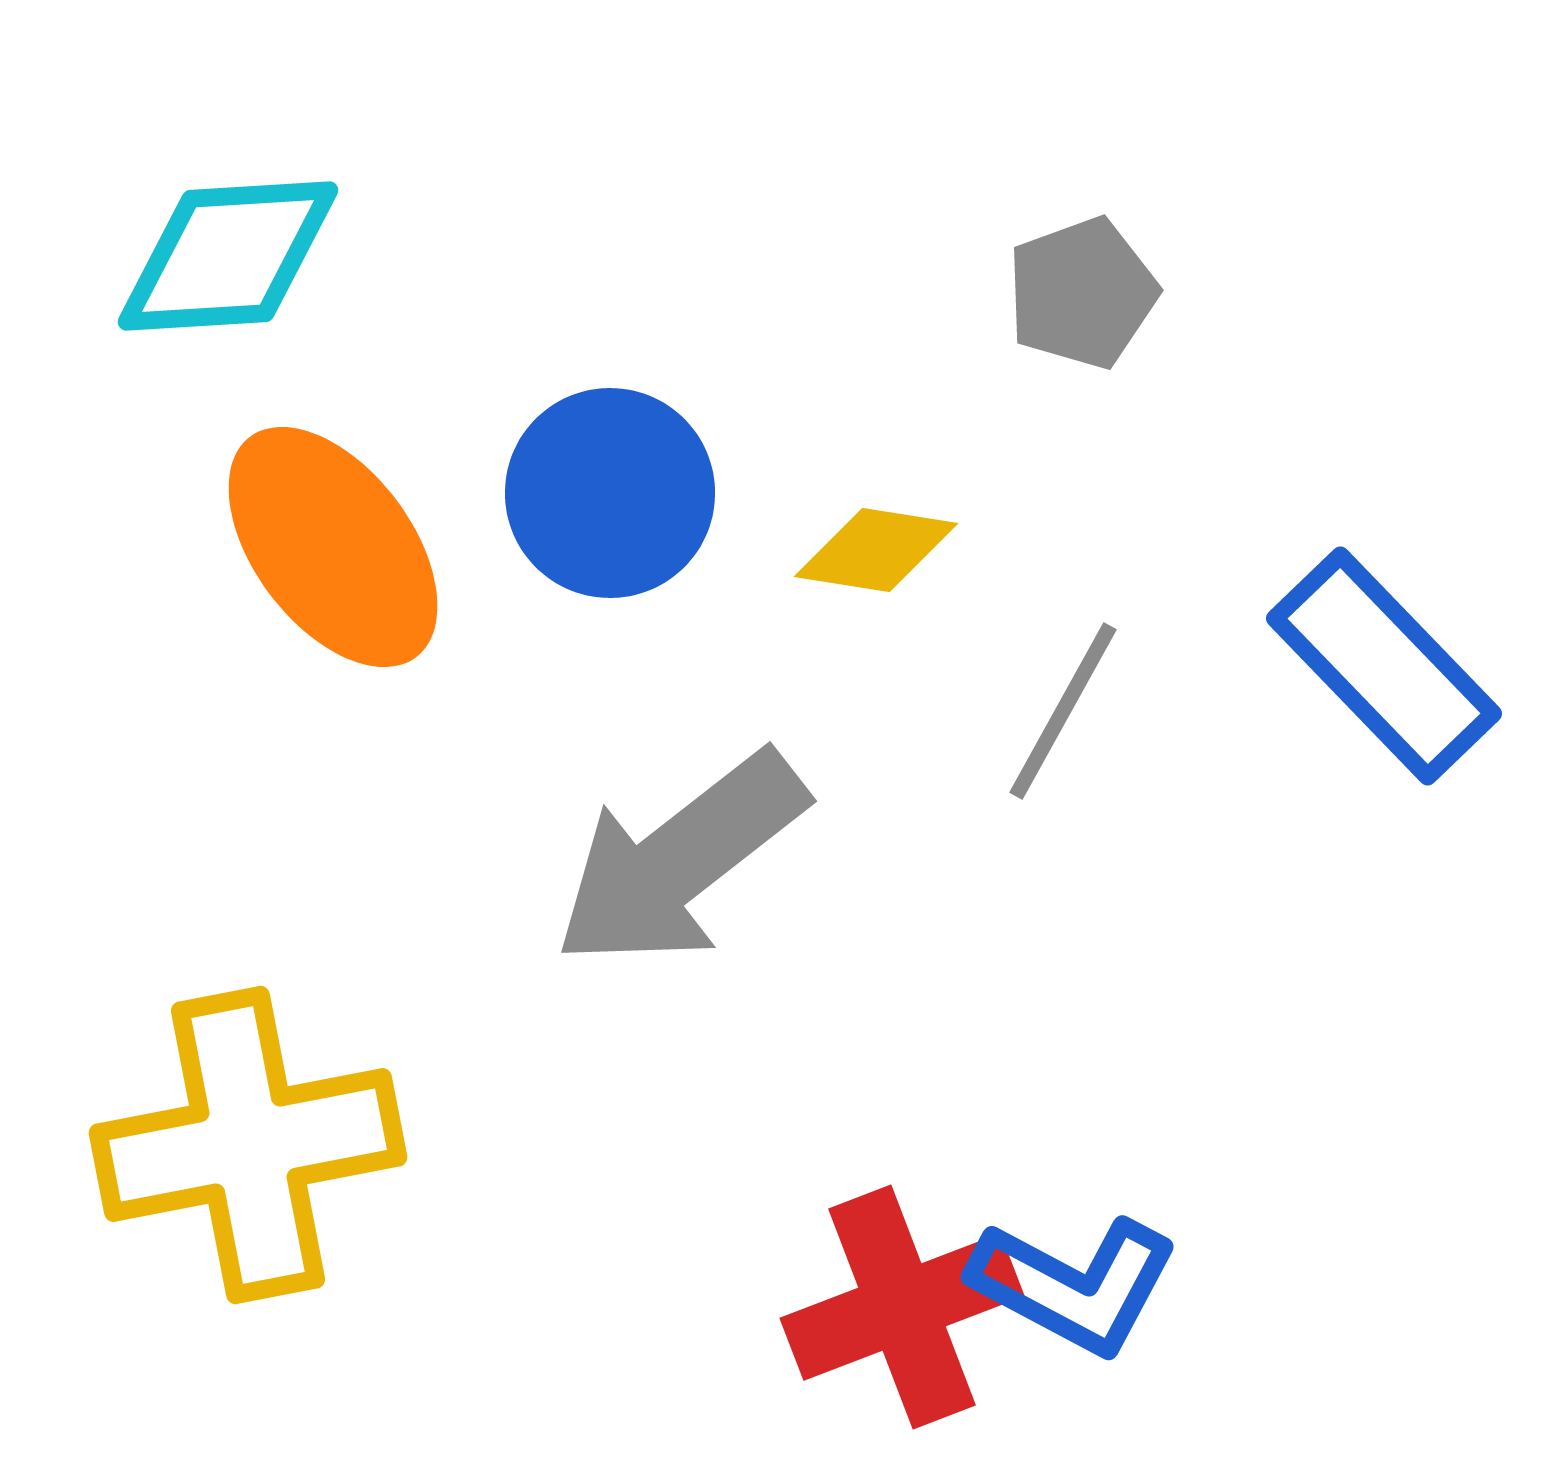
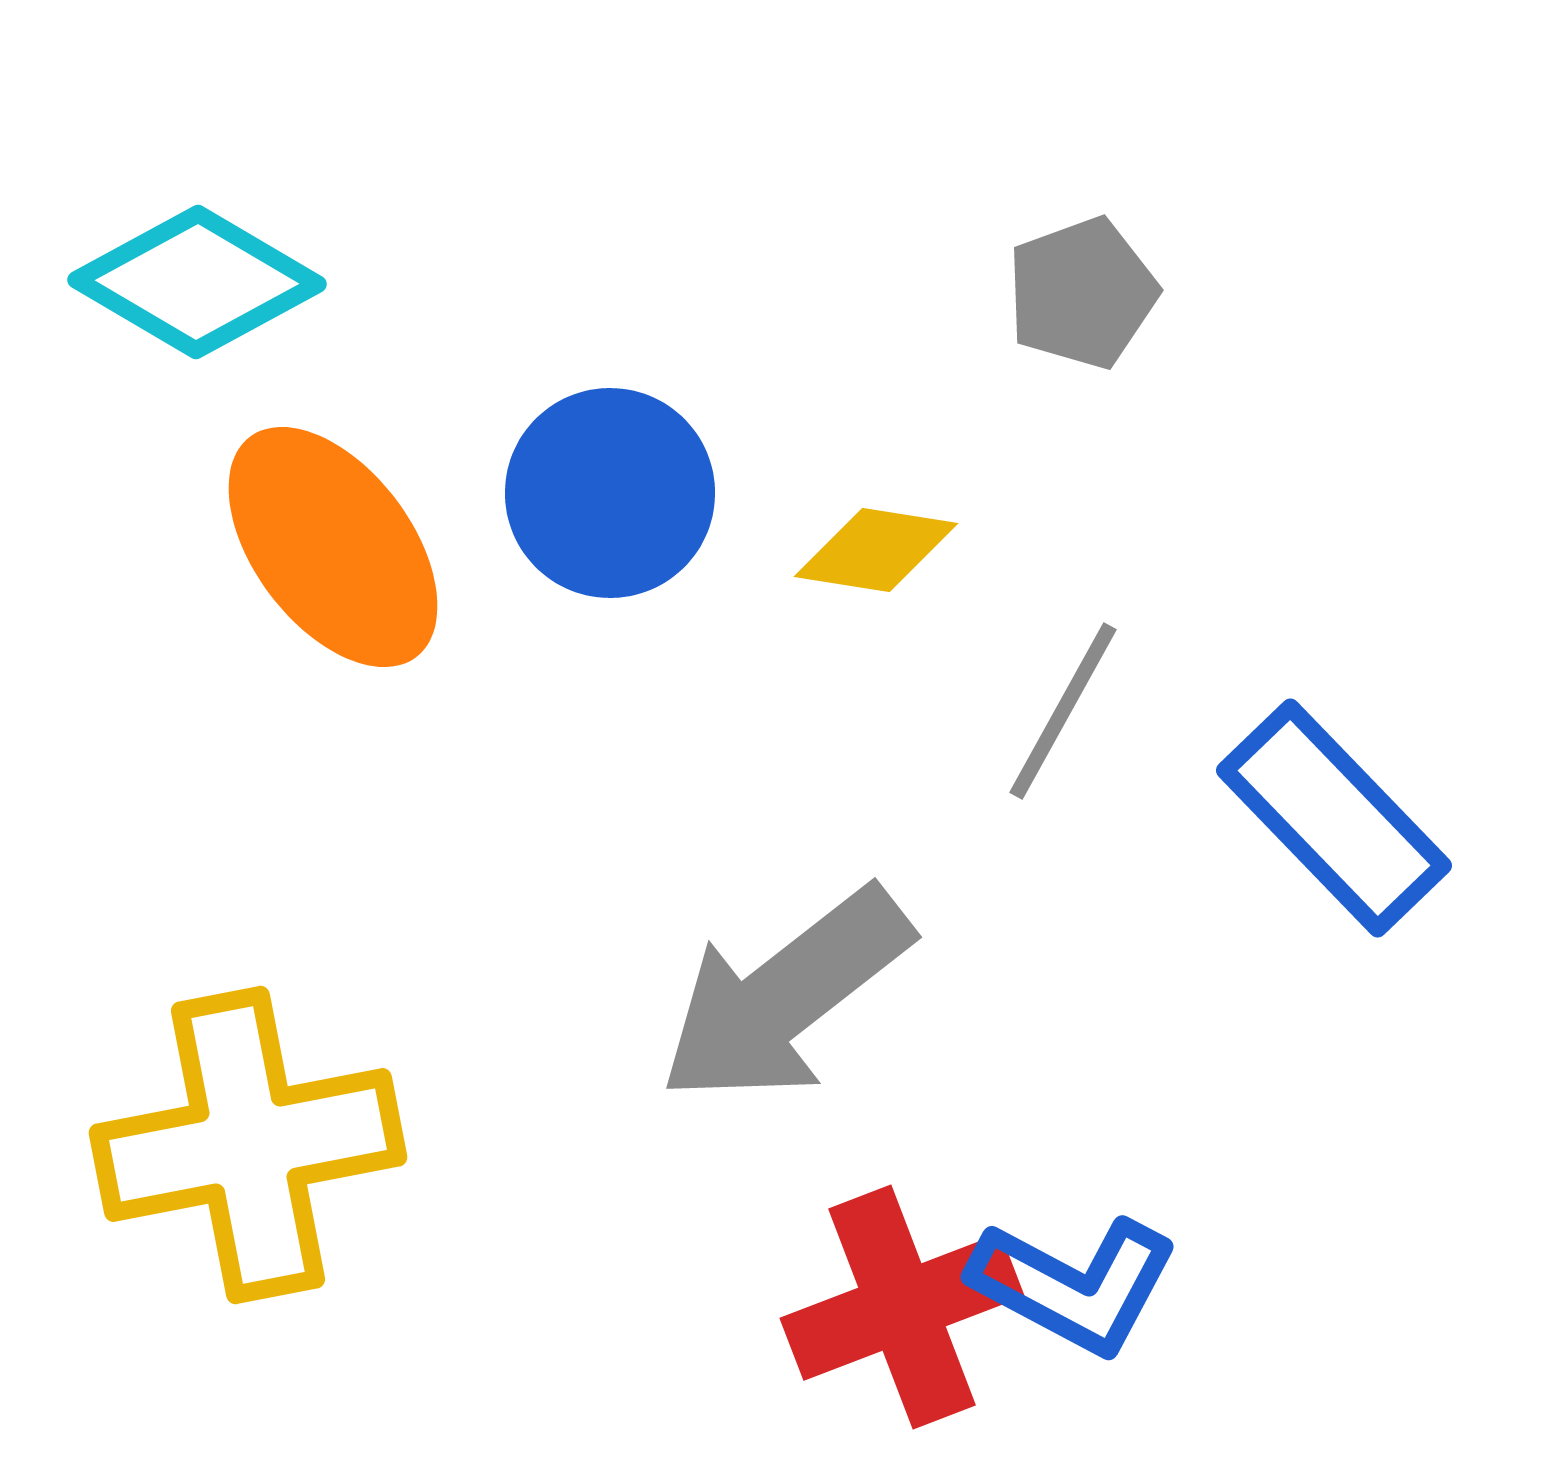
cyan diamond: moved 31 px left, 26 px down; rotated 34 degrees clockwise
blue rectangle: moved 50 px left, 152 px down
gray arrow: moved 105 px right, 136 px down
